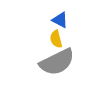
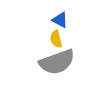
gray semicircle: rotated 6 degrees clockwise
